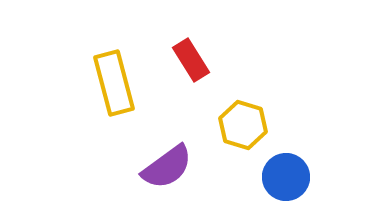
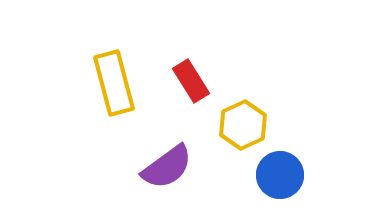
red rectangle: moved 21 px down
yellow hexagon: rotated 18 degrees clockwise
blue circle: moved 6 px left, 2 px up
